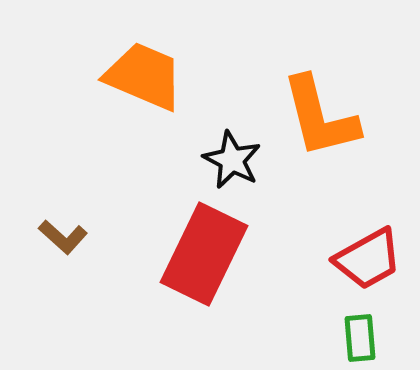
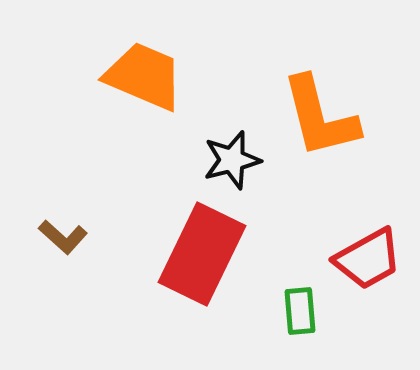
black star: rotated 30 degrees clockwise
red rectangle: moved 2 px left
green rectangle: moved 60 px left, 27 px up
